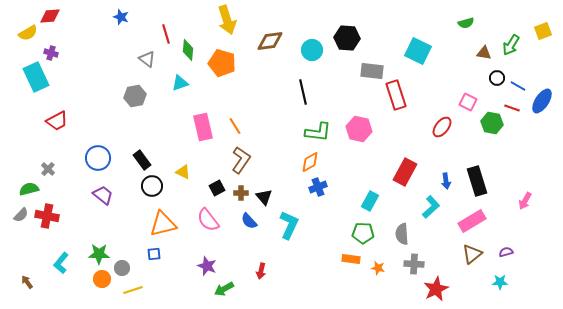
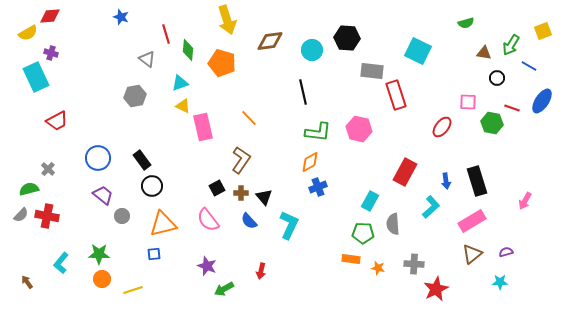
blue line at (518, 86): moved 11 px right, 20 px up
pink square at (468, 102): rotated 24 degrees counterclockwise
orange line at (235, 126): moved 14 px right, 8 px up; rotated 12 degrees counterclockwise
yellow triangle at (183, 172): moved 66 px up
gray semicircle at (402, 234): moved 9 px left, 10 px up
gray circle at (122, 268): moved 52 px up
